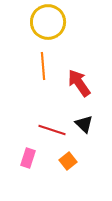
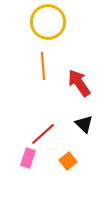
red line: moved 9 px left, 4 px down; rotated 60 degrees counterclockwise
